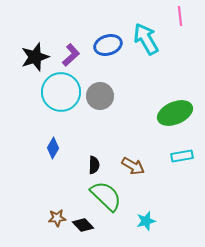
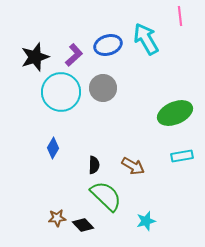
purple L-shape: moved 3 px right
gray circle: moved 3 px right, 8 px up
